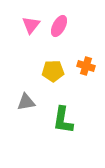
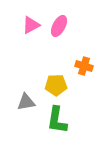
pink triangle: rotated 24 degrees clockwise
orange cross: moved 2 px left
yellow pentagon: moved 3 px right, 14 px down
green L-shape: moved 6 px left
